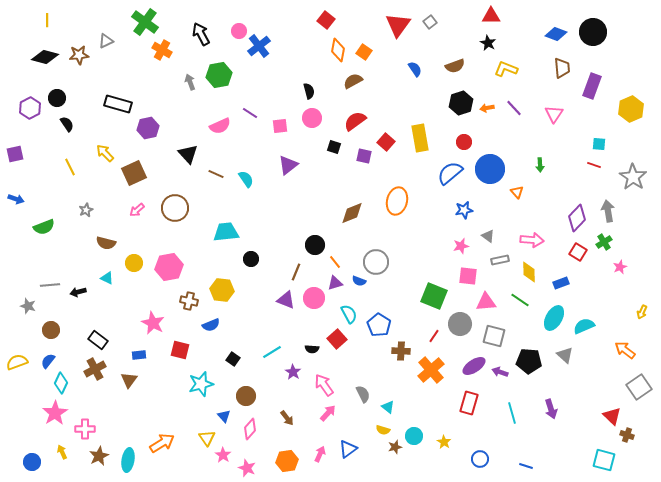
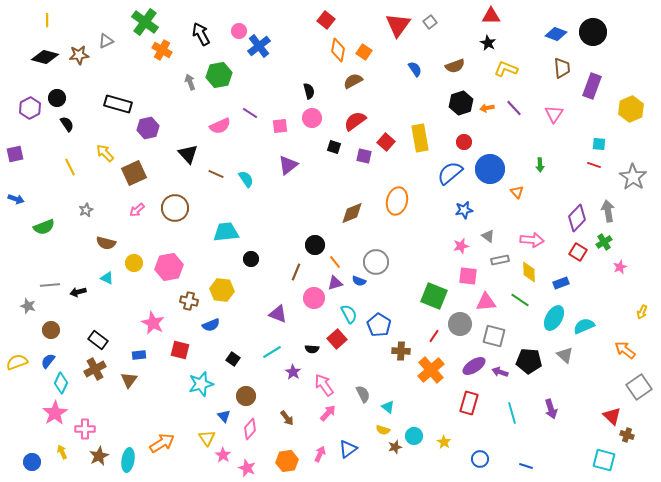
purple triangle at (286, 300): moved 8 px left, 14 px down
